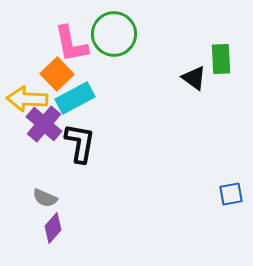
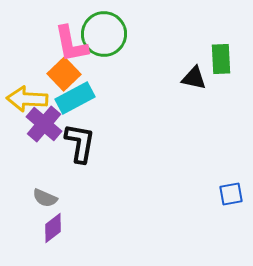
green circle: moved 10 px left
orange square: moved 7 px right
black triangle: rotated 24 degrees counterclockwise
purple diamond: rotated 12 degrees clockwise
